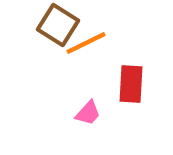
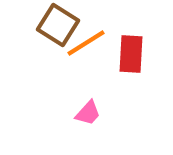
orange line: rotated 6 degrees counterclockwise
red rectangle: moved 30 px up
